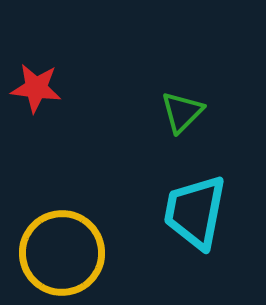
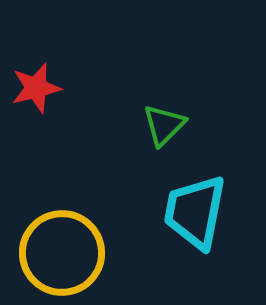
red star: rotated 21 degrees counterclockwise
green triangle: moved 18 px left, 13 px down
